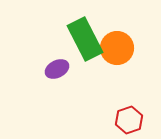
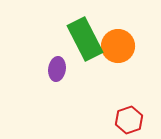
orange circle: moved 1 px right, 2 px up
purple ellipse: rotated 55 degrees counterclockwise
